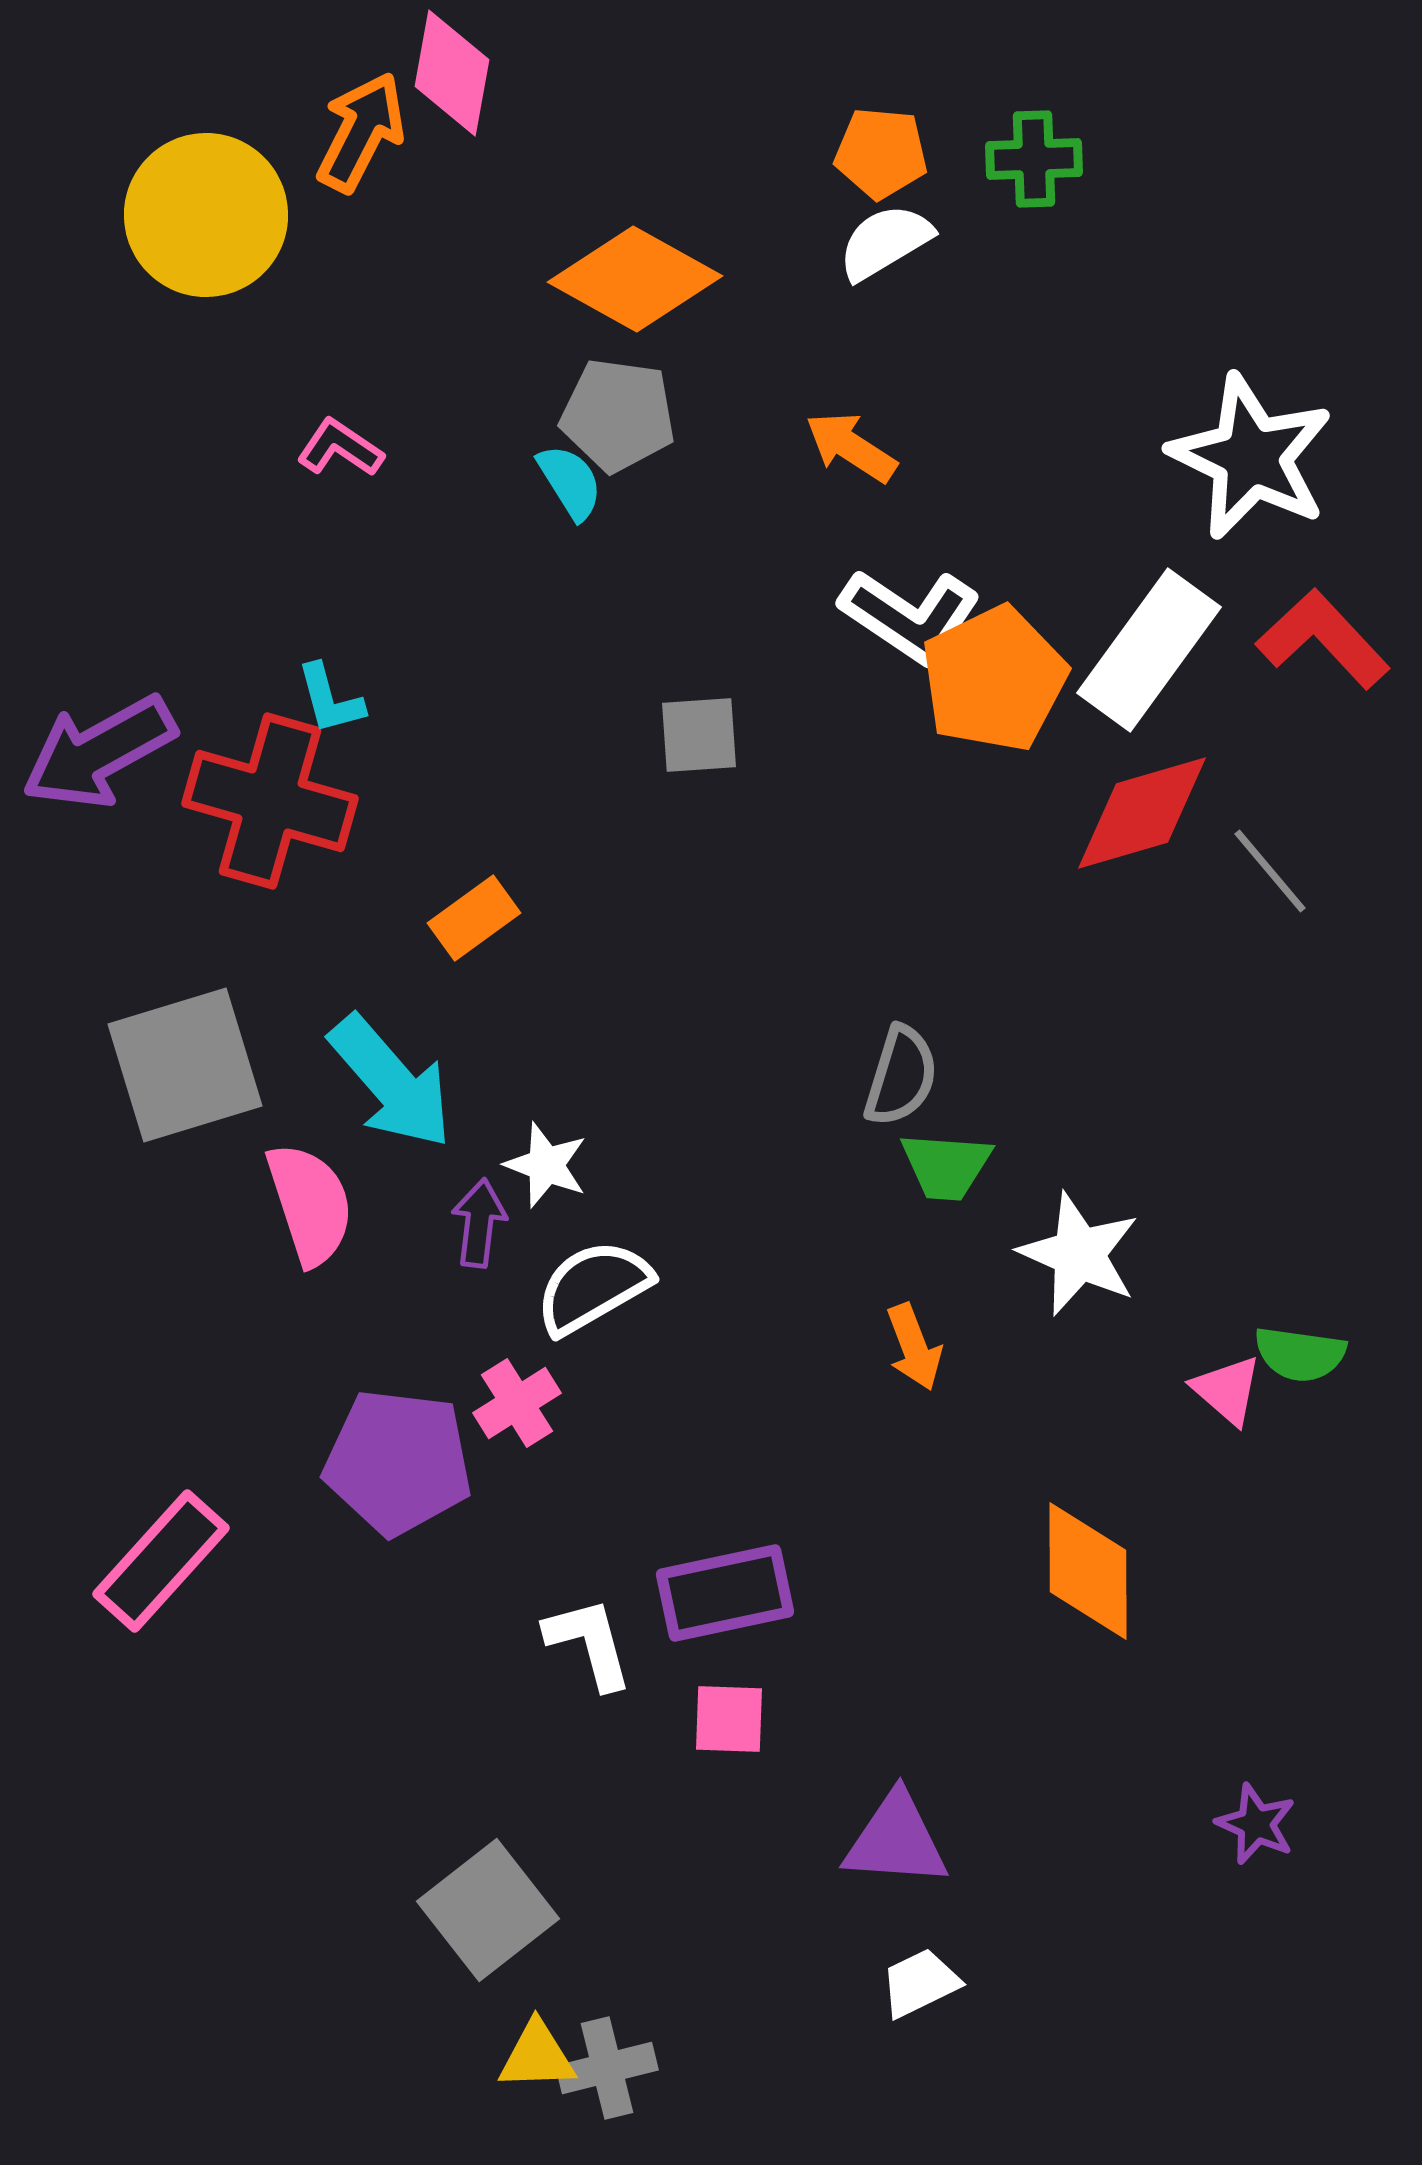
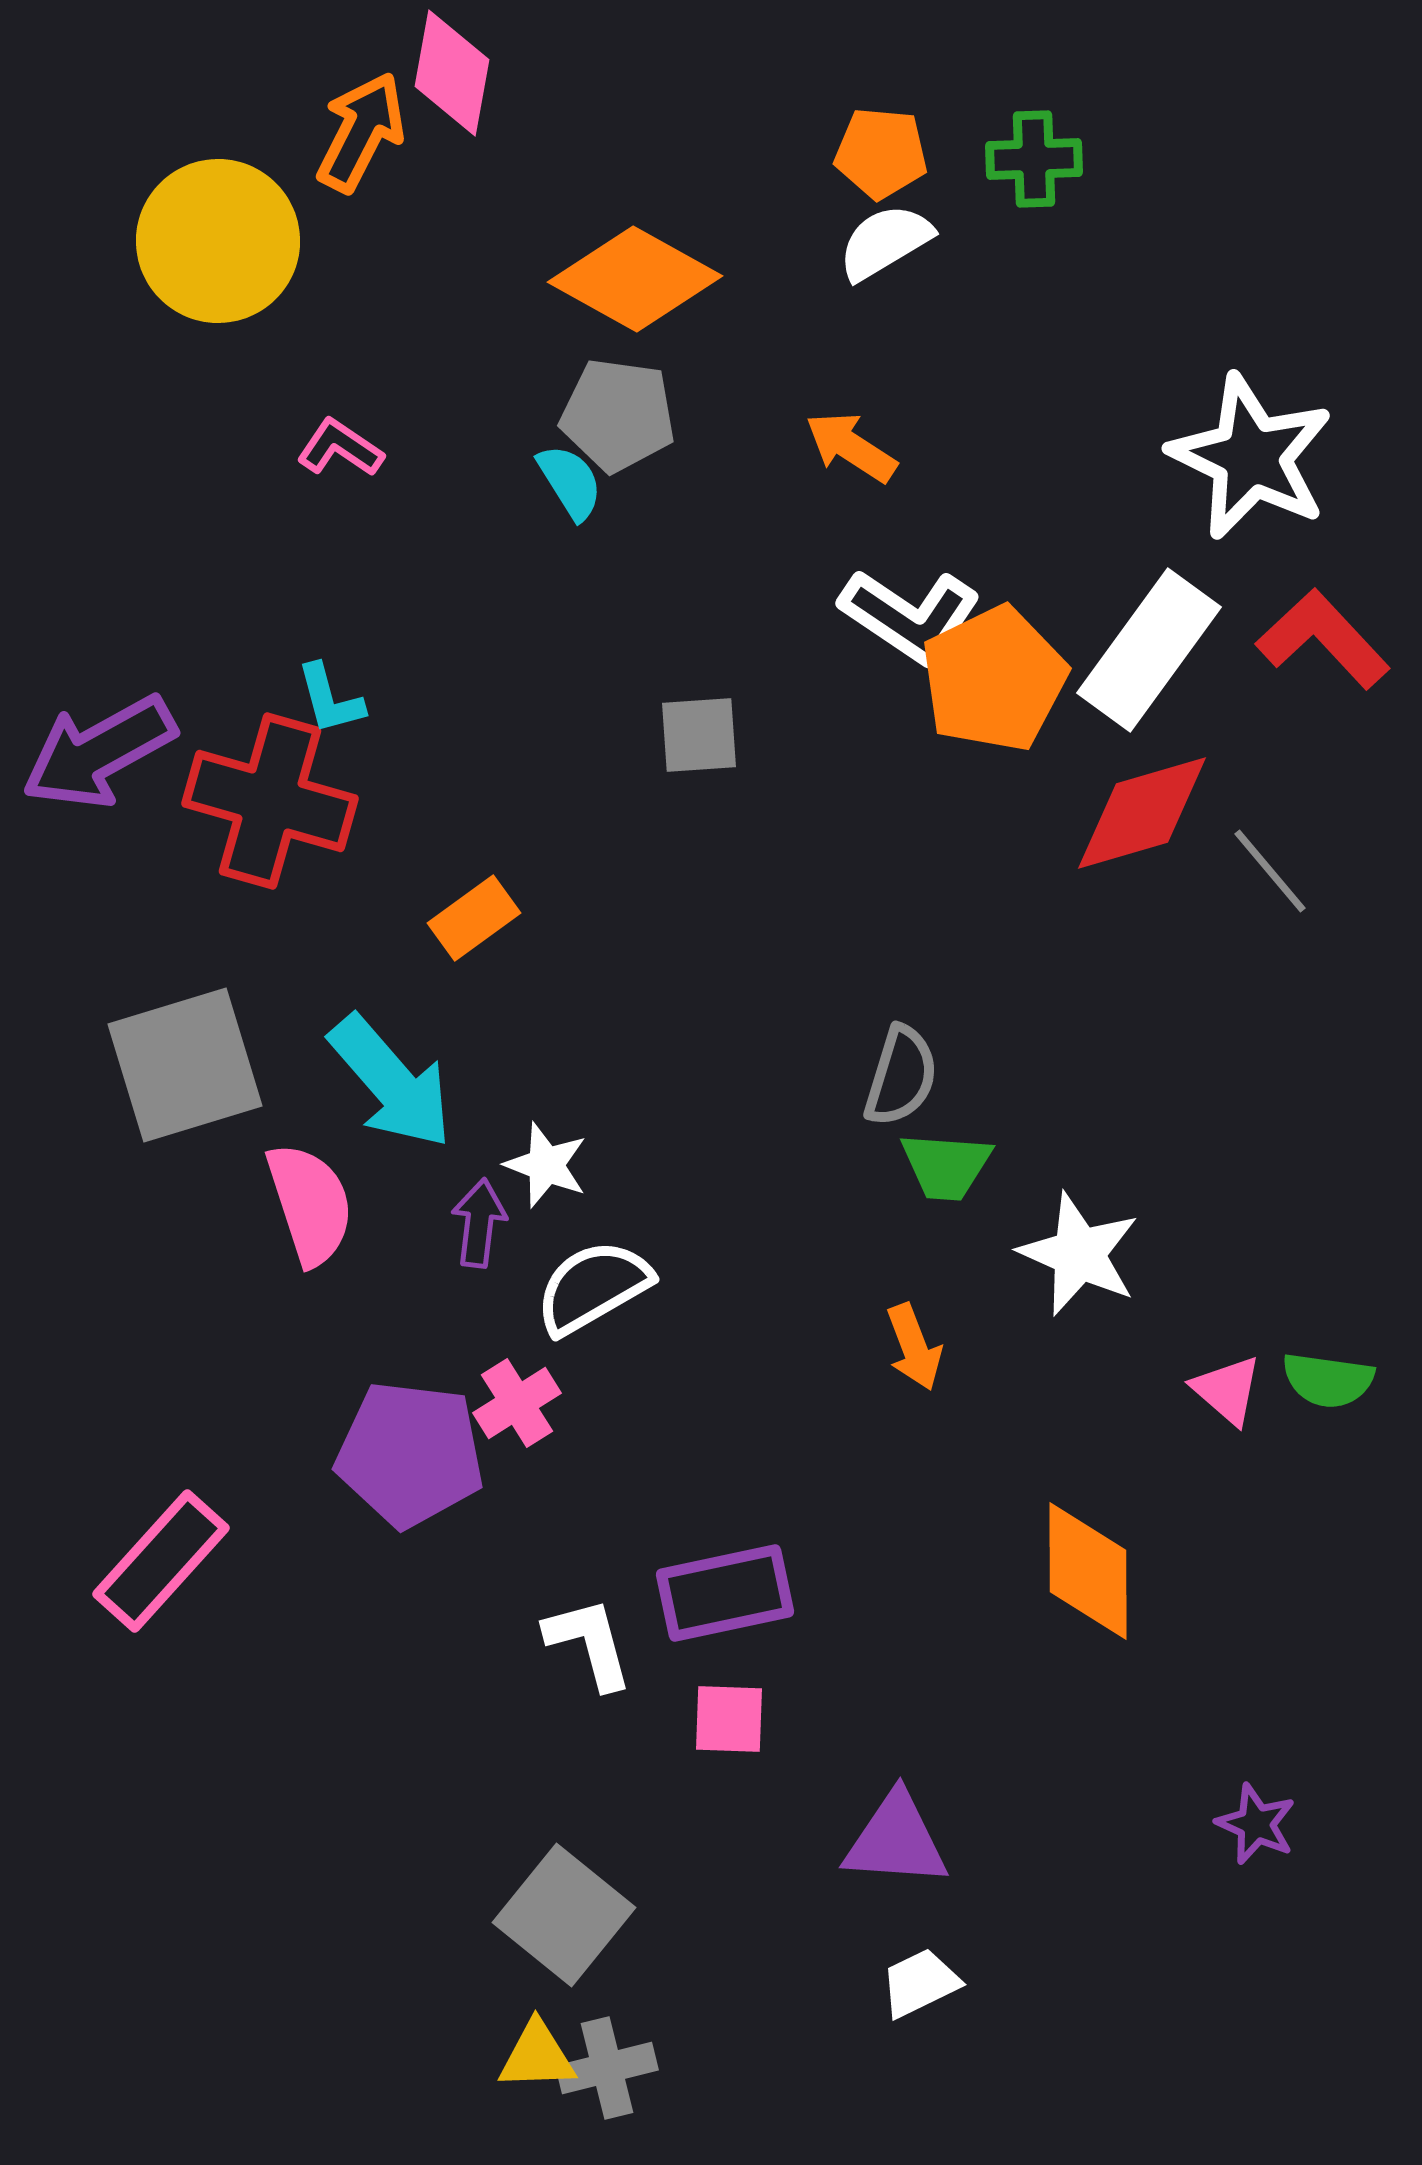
yellow circle at (206, 215): moved 12 px right, 26 px down
green semicircle at (1300, 1354): moved 28 px right, 26 px down
purple pentagon at (398, 1462): moved 12 px right, 8 px up
gray square at (488, 1910): moved 76 px right, 5 px down; rotated 13 degrees counterclockwise
